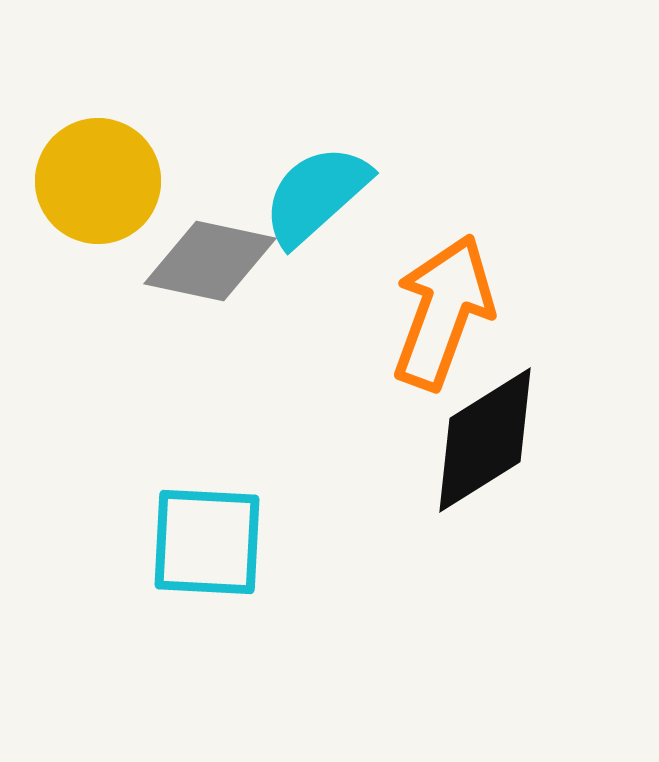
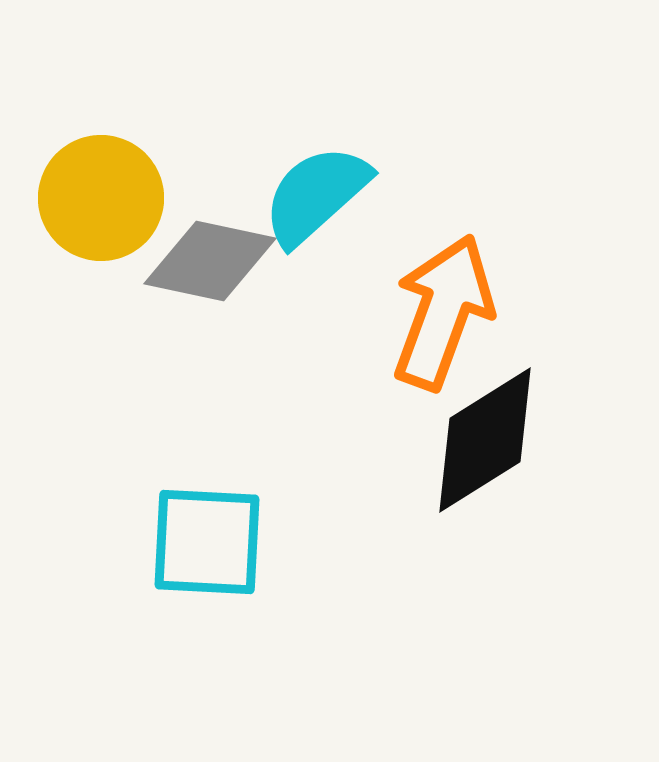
yellow circle: moved 3 px right, 17 px down
